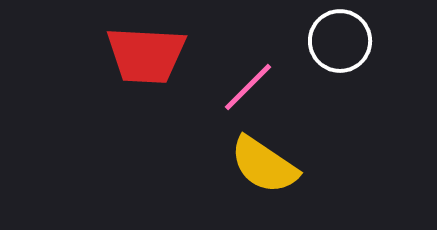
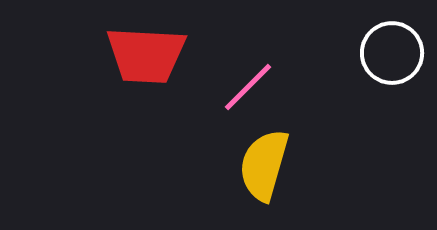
white circle: moved 52 px right, 12 px down
yellow semicircle: rotated 72 degrees clockwise
